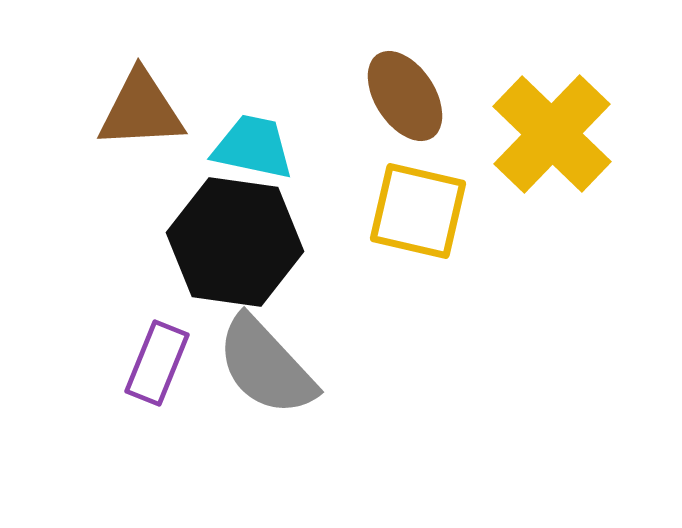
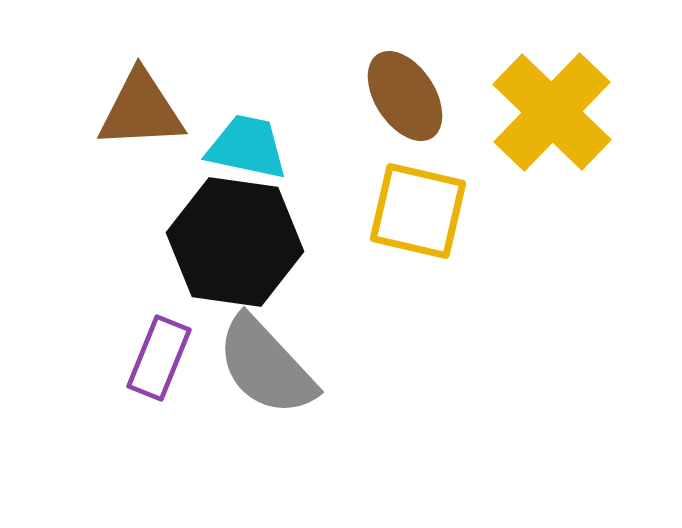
yellow cross: moved 22 px up
cyan trapezoid: moved 6 px left
purple rectangle: moved 2 px right, 5 px up
